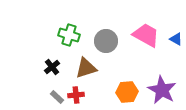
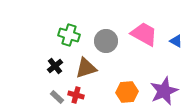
pink trapezoid: moved 2 px left, 1 px up
blue triangle: moved 2 px down
black cross: moved 3 px right, 1 px up
purple star: moved 2 px right, 1 px down; rotated 20 degrees clockwise
red cross: rotated 21 degrees clockwise
